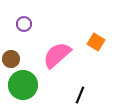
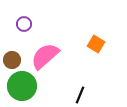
orange square: moved 2 px down
pink semicircle: moved 12 px left, 1 px down
brown circle: moved 1 px right, 1 px down
green circle: moved 1 px left, 1 px down
